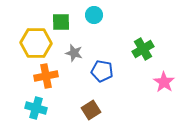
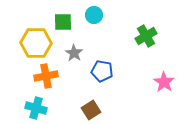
green square: moved 2 px right
green cross: moved 3 px right, 13 px up
gray star: rotated 18 degrees clockwise
